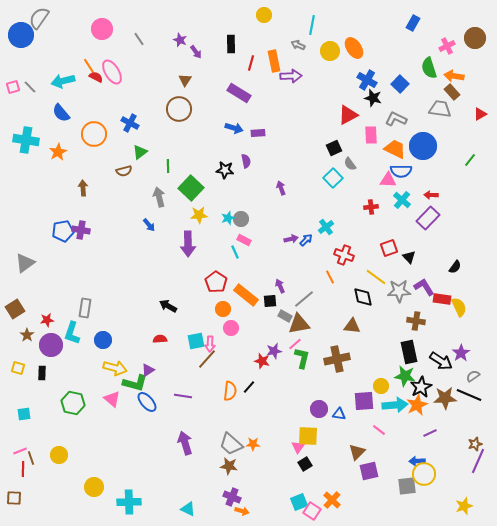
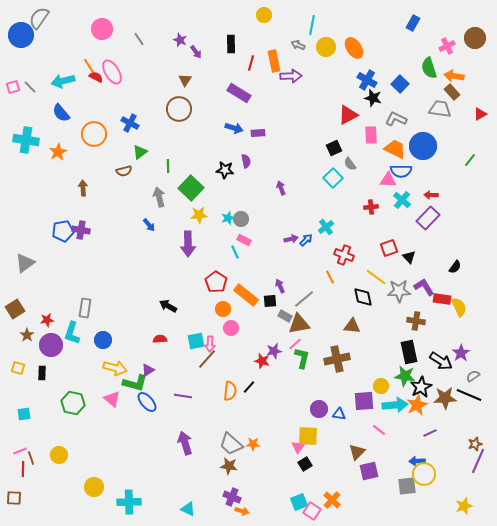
yellow circle at (330, 51): moved 4 px left, 4 px up
